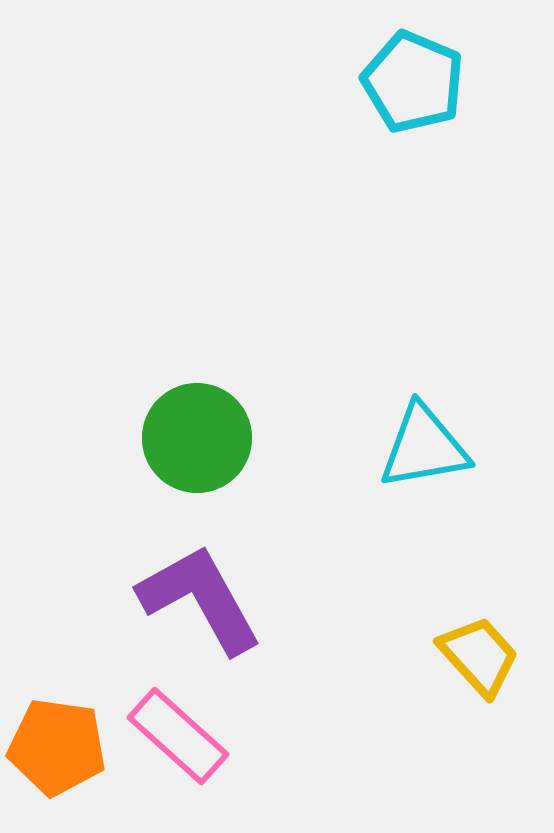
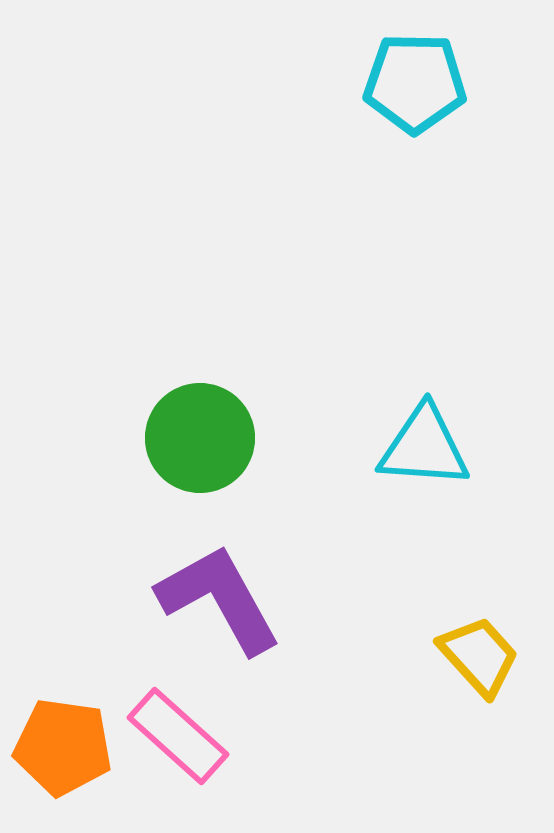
cyan pentagon: moved 2 px right, 1 px down; rotated 22 degrees counterclockwise
green circle: moved 3 px right
cyan triangle: rotated 14 degrees clockwise
purple L-shape: moved 19 px right
orange pentagon: moved 6 px right
